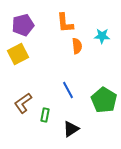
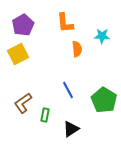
purple pentagon: rotated 15 degrees counterclockwise
orange semicircle: moved 3 px down
